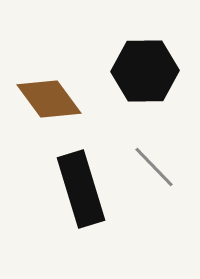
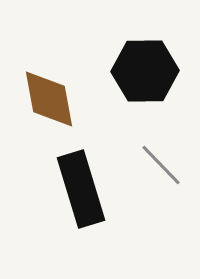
brown diamond: rotated 26 degrees clockwise
gray line: moved 7 px right, 2 px up
